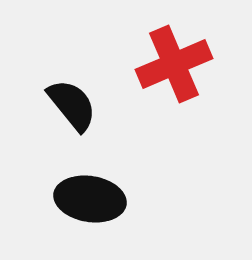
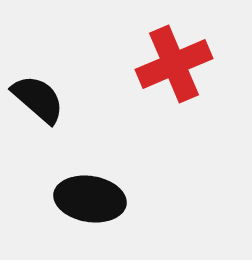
black semicircle: moved 34 px left, 6 px up; rotated 10 degrees counterclockwise
